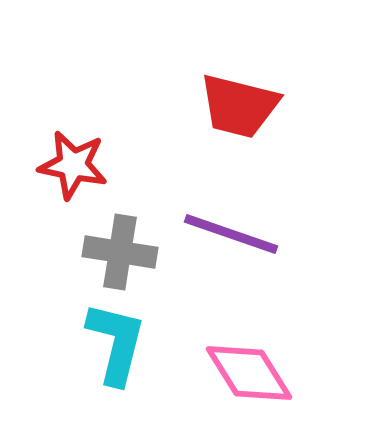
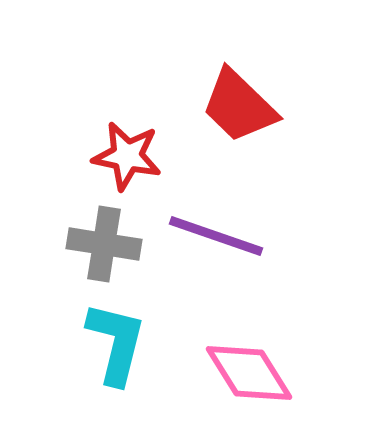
red trapezoid: rotated 30 degrees clockwise
red star: moved 54 px right, 9 px up
purple line: moved 15 px left, 2 px down
gray cross: moved 16 px left, 8 px up
